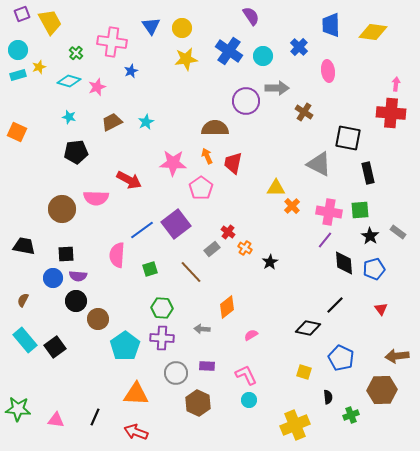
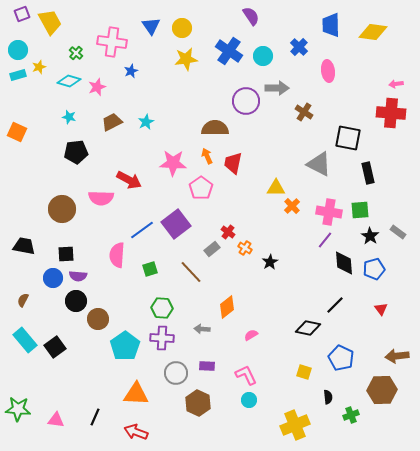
pink arrow at (396, 84): rotated 104 degrees counterclockwise
pink semicircle at (96, 198): moved 5 px right
